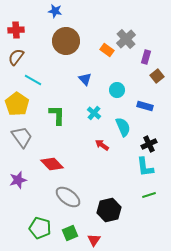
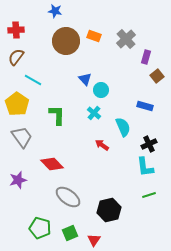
orange rectangle: moved 13 px left, 14 px up; rotated 16 degrees counterclockwise
cyan circle: moved 16 px left
